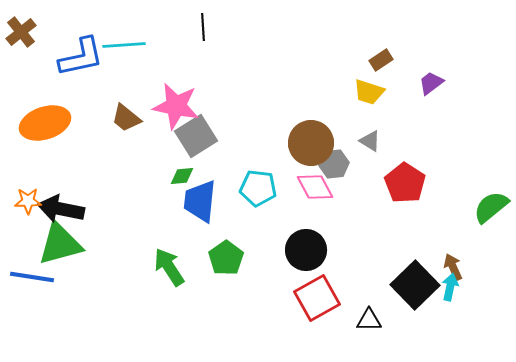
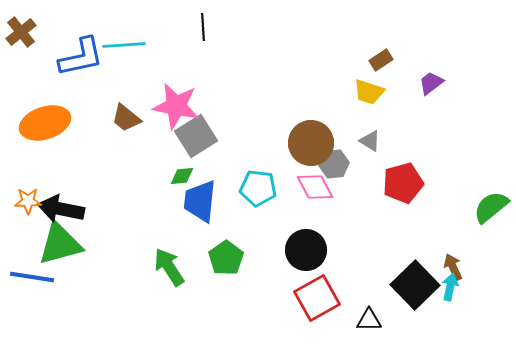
red pentagon: moved 2 px left; rotated 24 degrees clockwise
